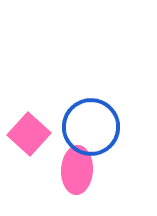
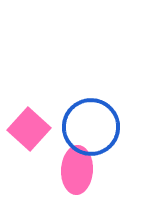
pink square: moved 5 px up
